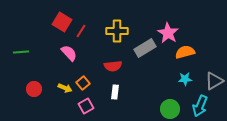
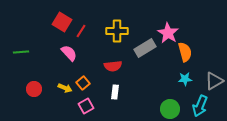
orange semicircle: rotated 90 degrees clockwise
